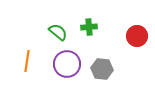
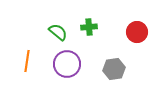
red circle: moved 4 px up
gray hexagon: moved 12 px right; rotated 15 degrees counterclockwise
